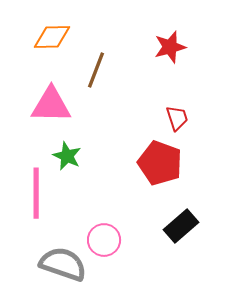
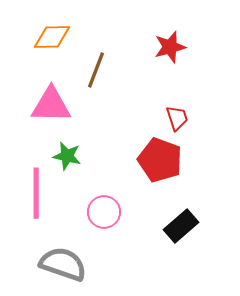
green star: rotated 12 degrees counterclockwise
red pentagon: moved 3 px up
pink circle: moved 28 px up
